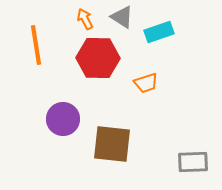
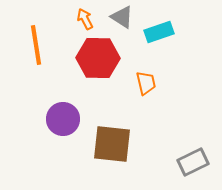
orange trapezoid: rotated 85 degrees counterclockwise
gray rectangle: rotated 24 degrees counterclockwise
